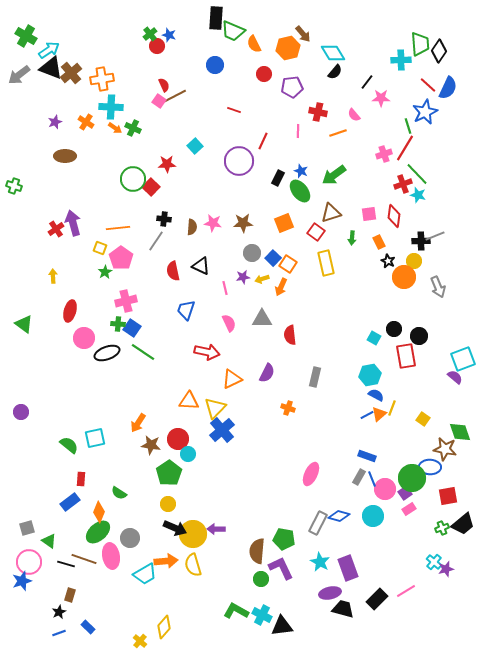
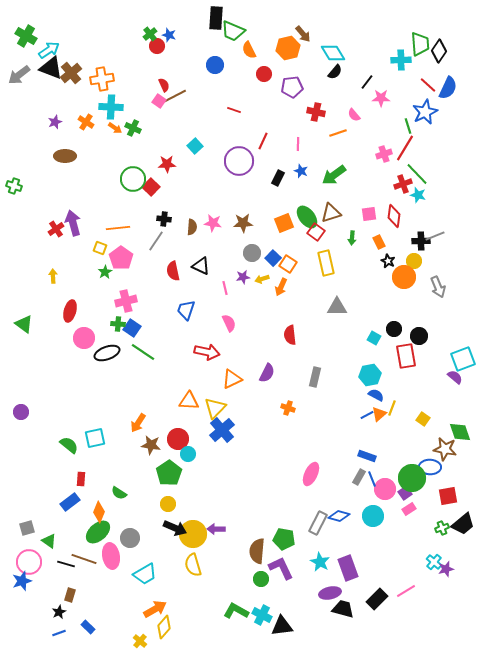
orange semicircle at (254, 44): moved 5 px left, 6 px down
red cross at (318, 112): moved 2 px left
pink line at (298, 131): moved 13 px down
green ellipse at (300, 191): moved 7 px right, 26 px down
gray triangle at (262, 319): moved 75 px right, 12 px up
orange arrow at (166, 561): moved 11 px left, 48 px down; rotated 25 degrees counterclockwise
